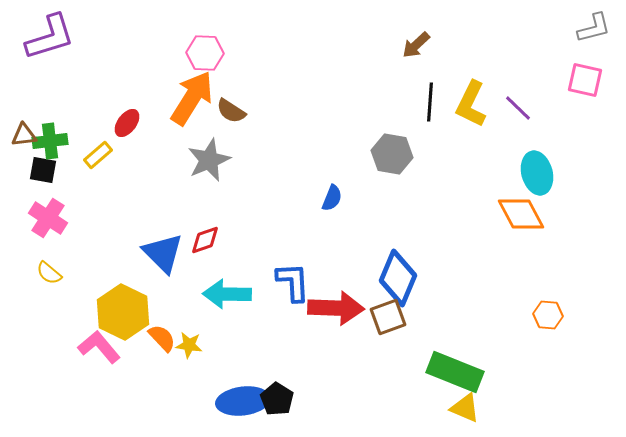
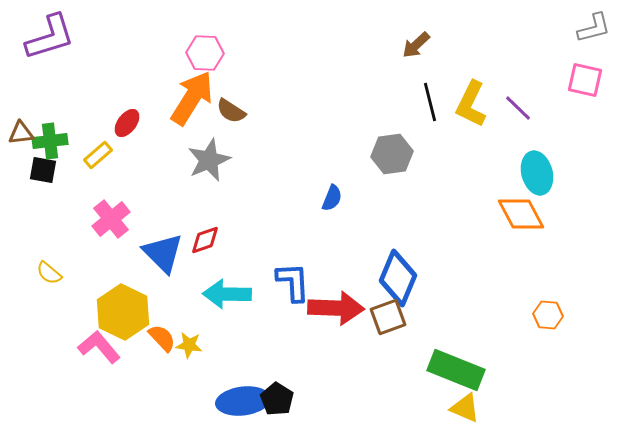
black line: rotated 18 degrees counterclockwise
brown triangle: moved 3 px left, 2 px up
gray hexagon: rotated 18 degrees counterclockwise
pink cross: moved 63 px right, 1 px down; rotated 18 degrees clockwise
green rectangle: moved 1 px right, 2 px up
